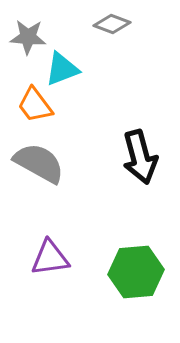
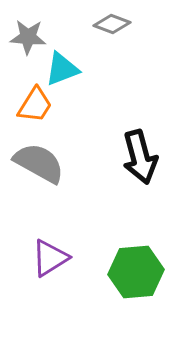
orange trapezoid: rotated 111 degrees counterclockwise
purple triangle: rotated 24 degrees counterclockwise
